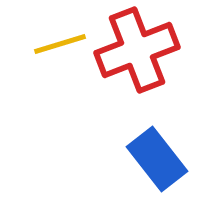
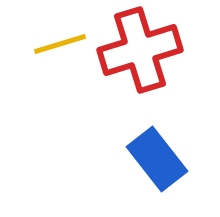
red cross: moved 3 px right; rotated 4 degrees clockwise
